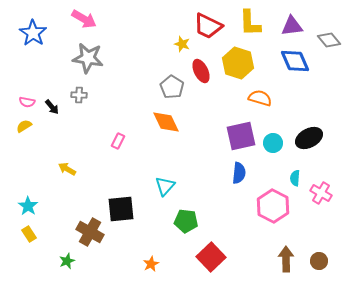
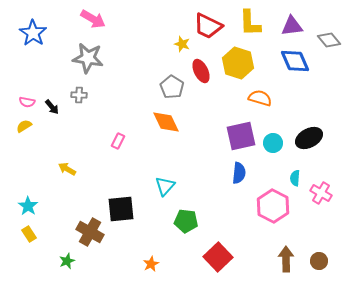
pink arrow: moved 9 px right
red square: moved 7 px right
